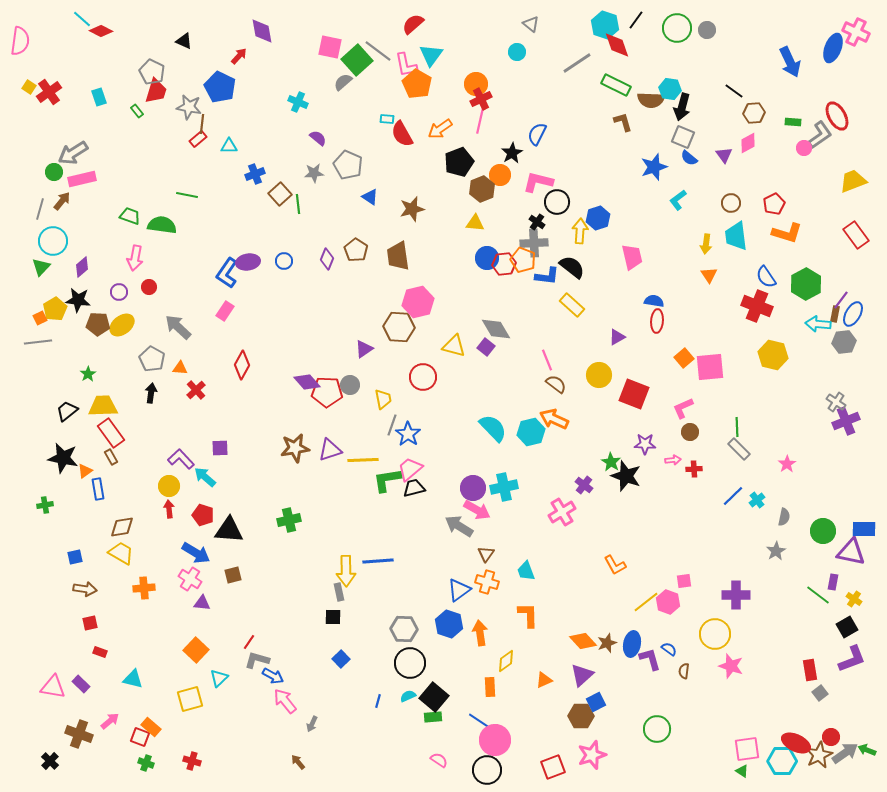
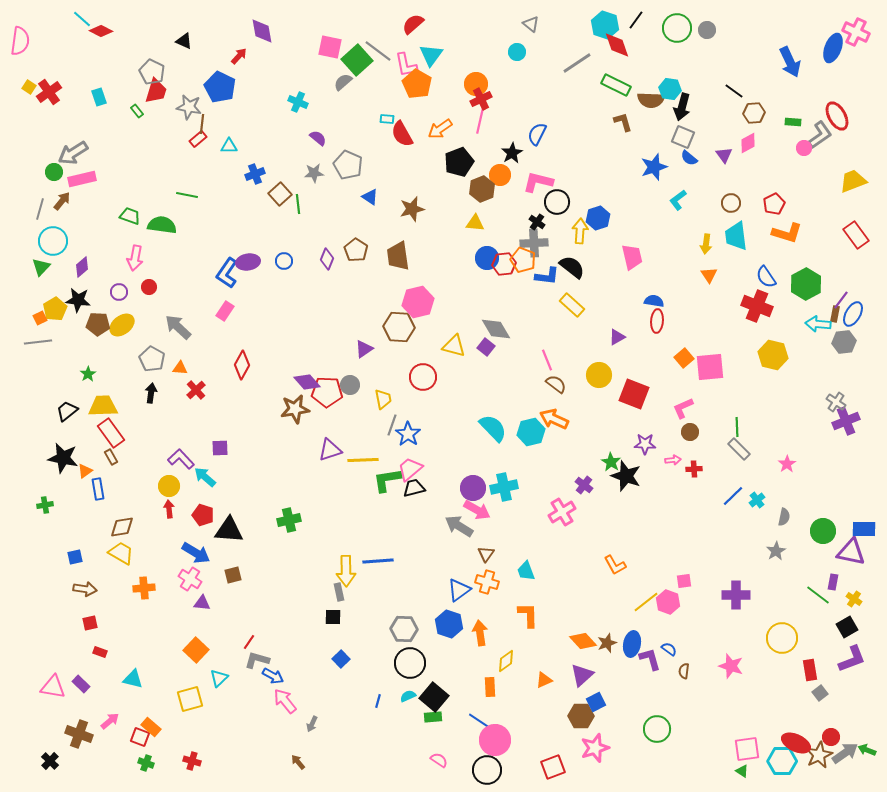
brown star at (295, 448): moved 39 px up
yellow circle at (715, 634): moved 67 px right, 4 px down
pink star at (592, 755): moved 3 px right, 7 px up
